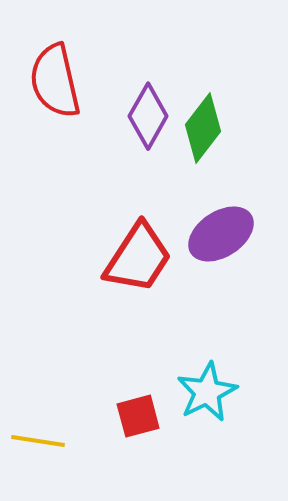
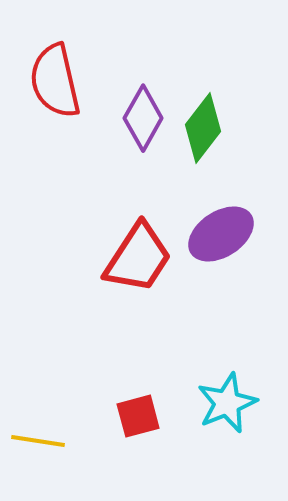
purple diamond: moved 5 px left, 2 px down
cyan star: moved 20 px right, 11 px down; rotated 4 degrees clockwise
